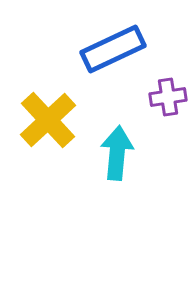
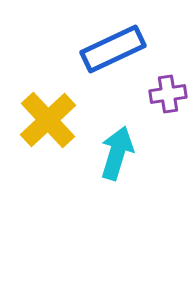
purple cross: moved 3 px up
cyan arrow: rotated 12 degrees clockwise
